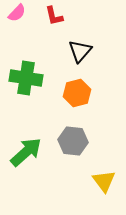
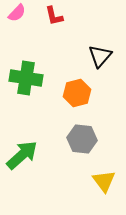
black triangle: moved 20 px right, 5 px down
gray hexagon: moved 9 px right, 2 px up
green arrow: moved 4 px left, 3 px down
